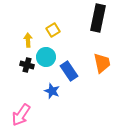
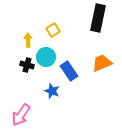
orange trapezoid: rotated 100 degrees counterclockwise
